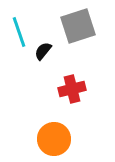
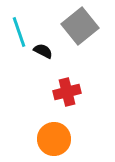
gray square: moved 2 px right; rotated 21 degrees counterclockwise
black semicircle: rotated 78 degrees clockwise
red cross: moved 5 px left, 3 px down
